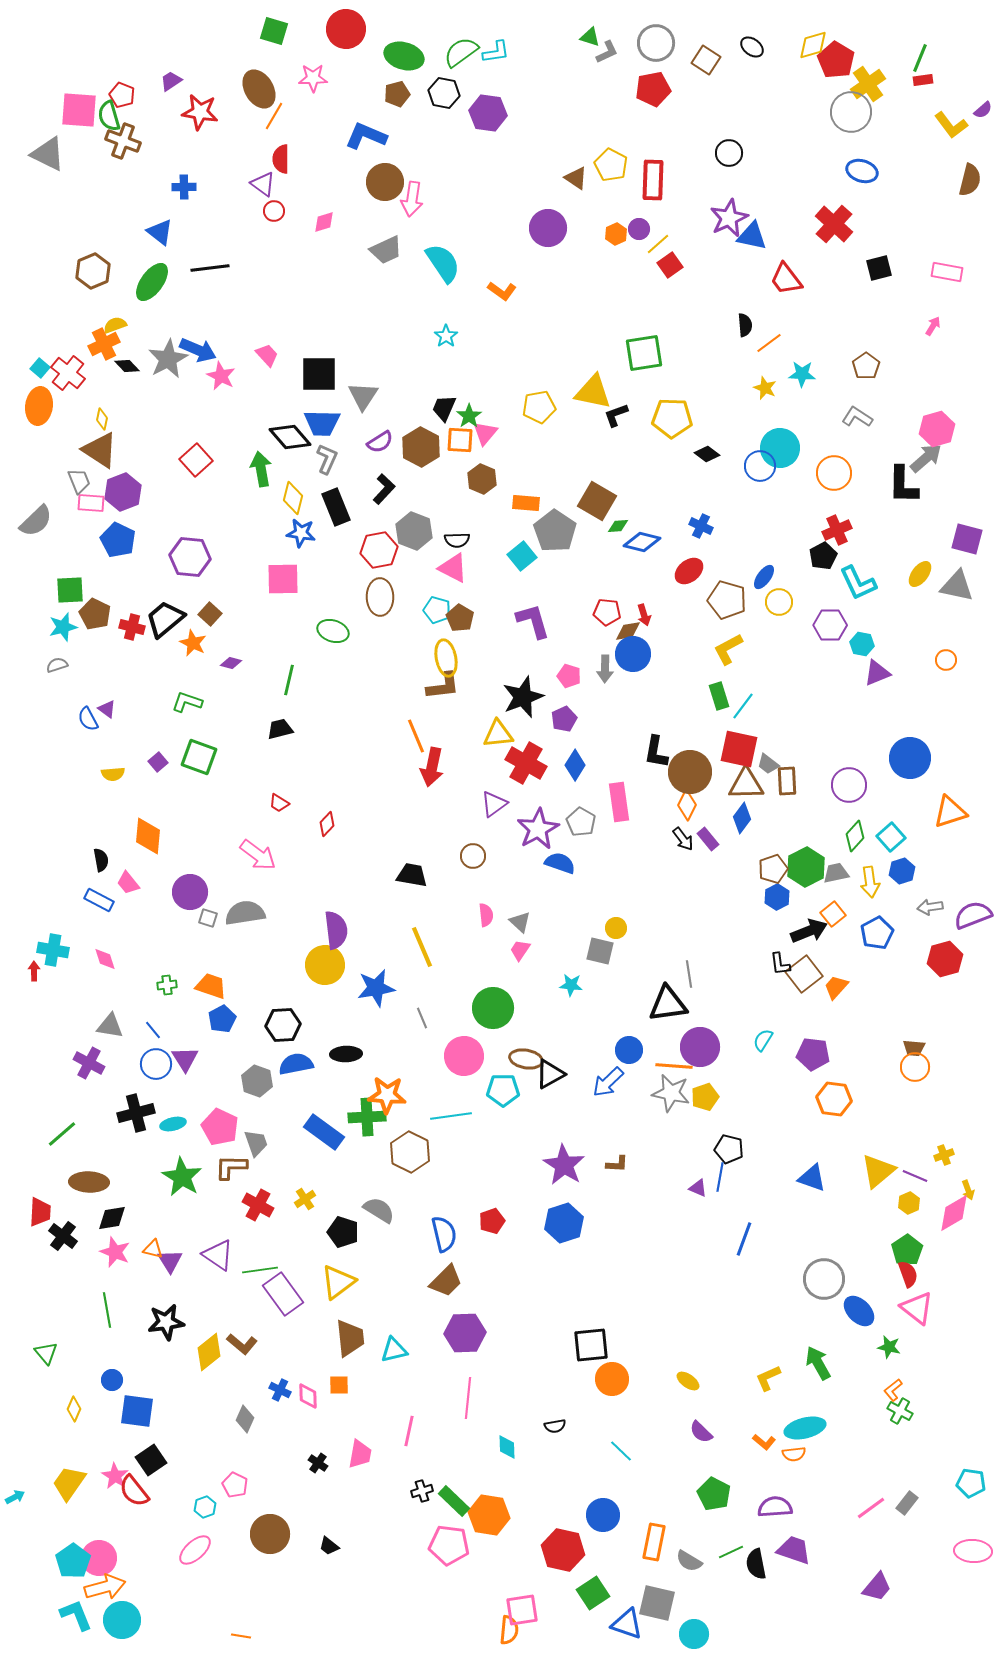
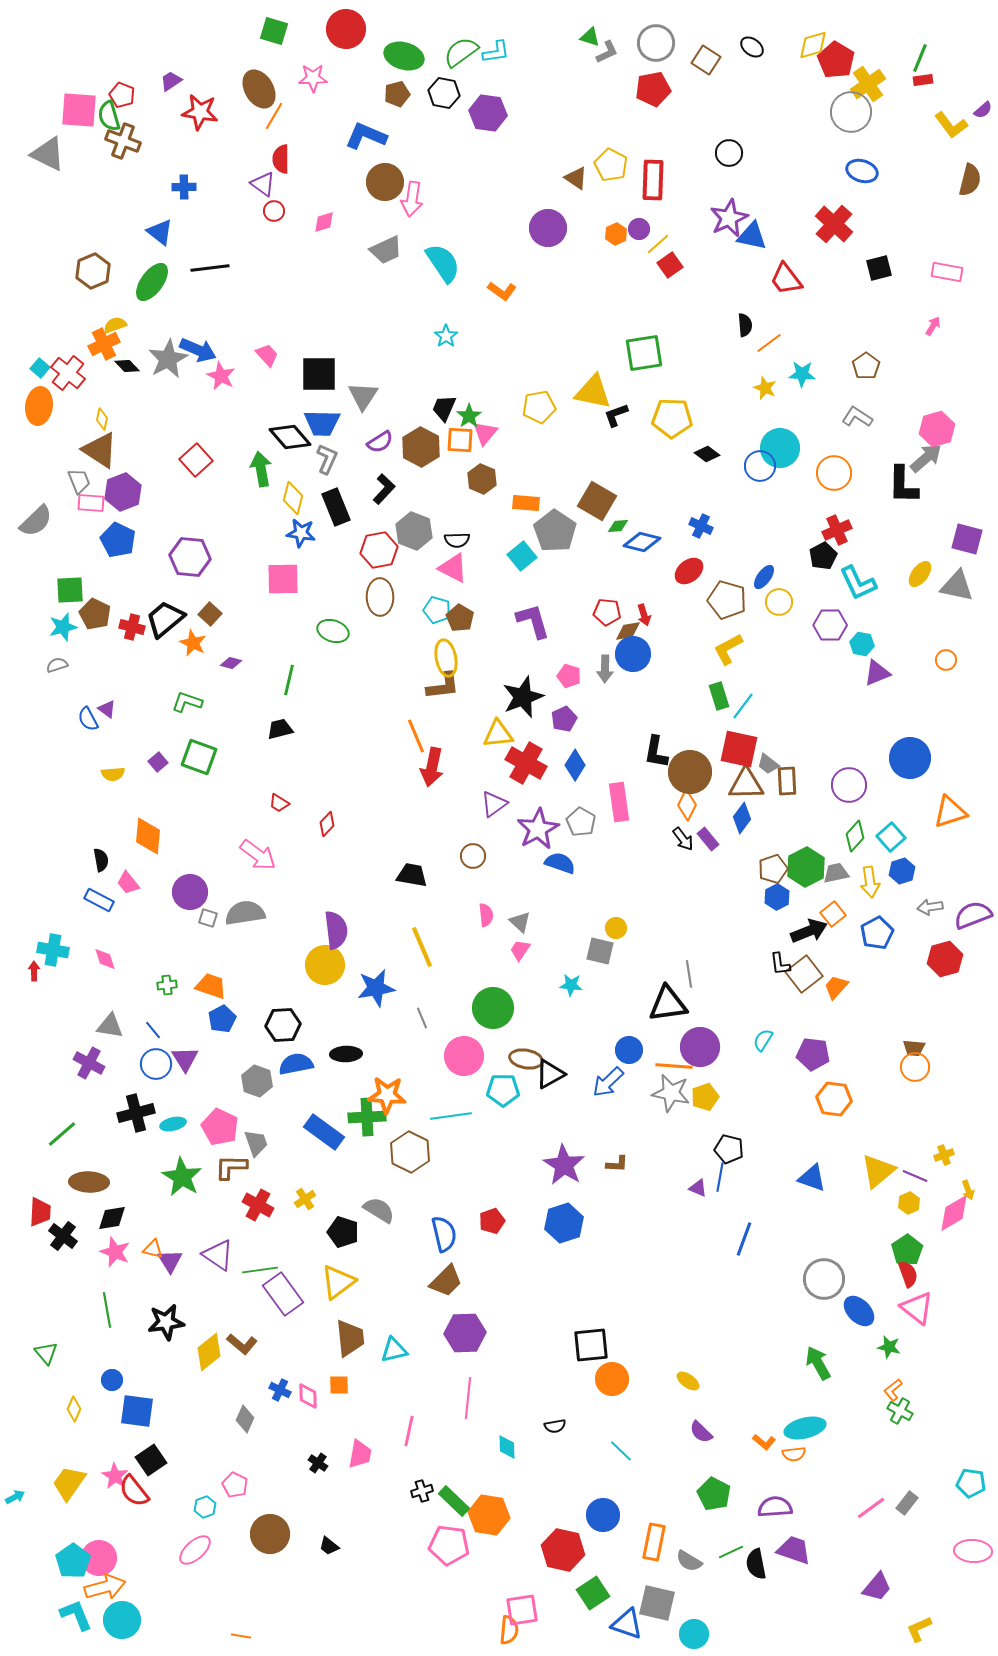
yellow L-shape at (768, 1378): moved 151 px right, 251 px down
